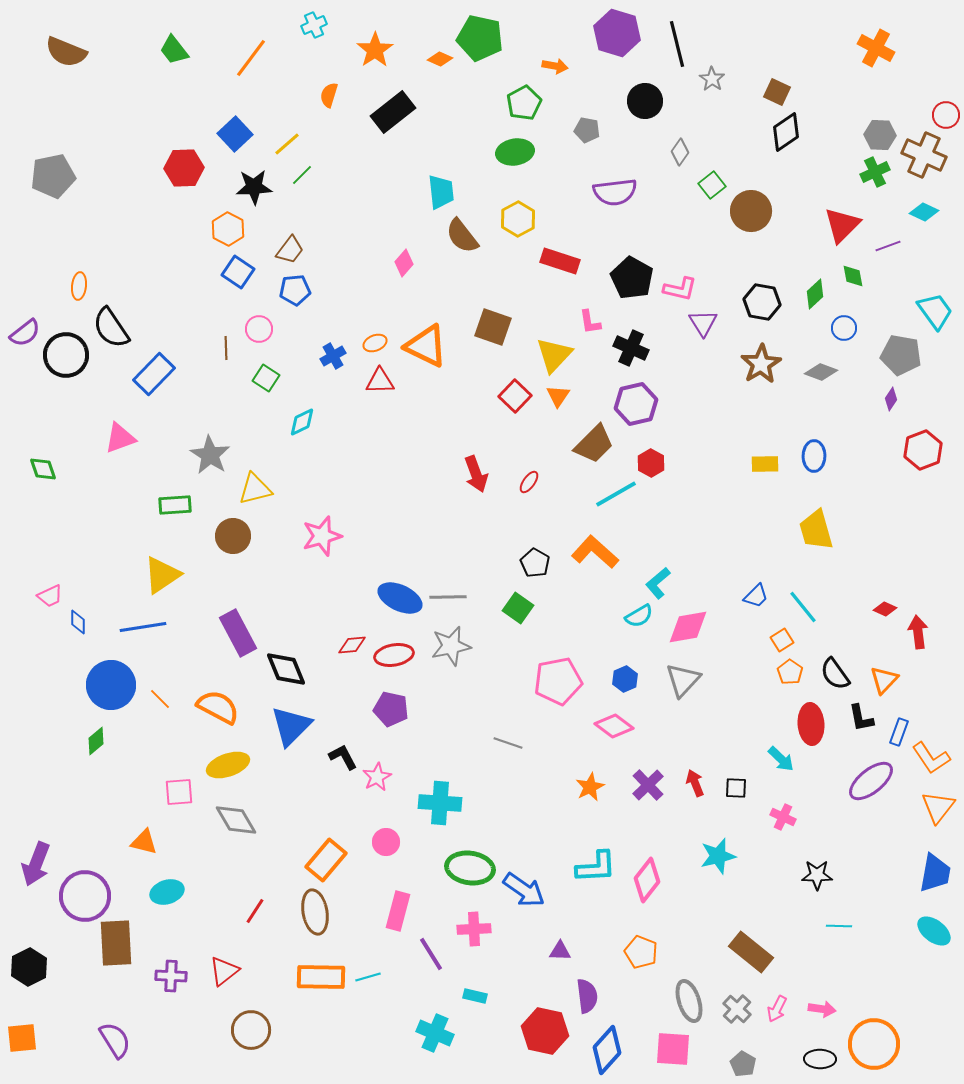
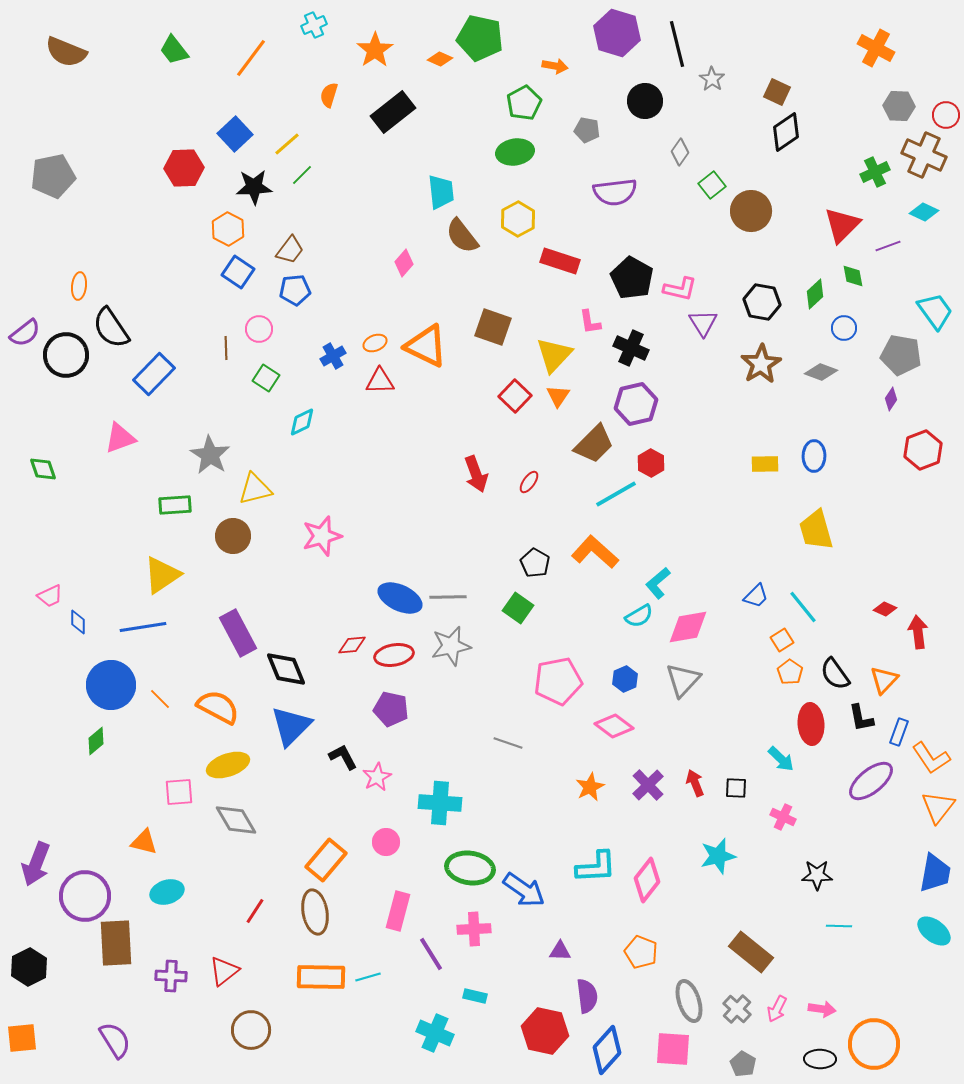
gray hexagon at (880, 135): moved 19 px right, 29 px up
